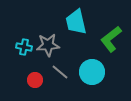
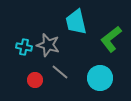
gray star: rotated 20 degrees clockwise
cyan circle: moved 8 px right, 6 px down
